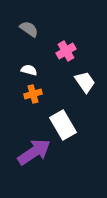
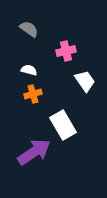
pink cross: rotated 18 degrees clockwise
white trapezoid: moved 1 px up
